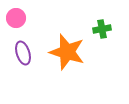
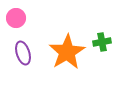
green cross: moved 13 px down
orange star: rotated 24 degrees clockwise
